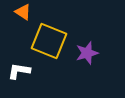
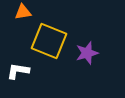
orange triangle: rotated 42 degrees counterclockwise
white L-shape: moved 1 px left
